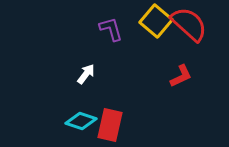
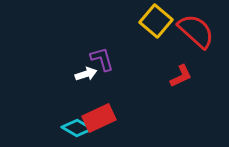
red semicircle: moved 7 px right, 7 px down
purple L-shape: moved 9 px left, 30 px down
white arrow: rotated 35 degrees clockwise
cyan diamond: moved 4 px left, 7 px down; rotated 12 degrees clockwise
red rectangle: moved 11 px left, 7 px up; rotated 52 degrees clockwise
